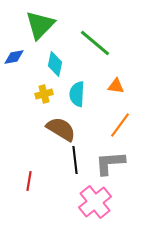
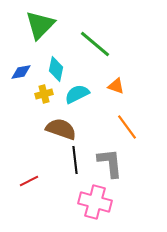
green line: moved 1 px down
blue diamond: moved 7 px right, 15 px down
cyan diamond: moved 1 px right, 5 px down
orange triangle: rotated 12 degrees clockwise
cyan semicircle: rotated 60 degrees clockwise
orange line: moved 7 px right, 2 px down; rotated 72 degrees counterclockwise
brown semicircle: rotated 12 degrees counterclockwise
gray L-shape: rotated 88 degrees clockwise
red line: rotated 54 degrees clockwise
pink cross: rotated 36 degrees counterclockwise
